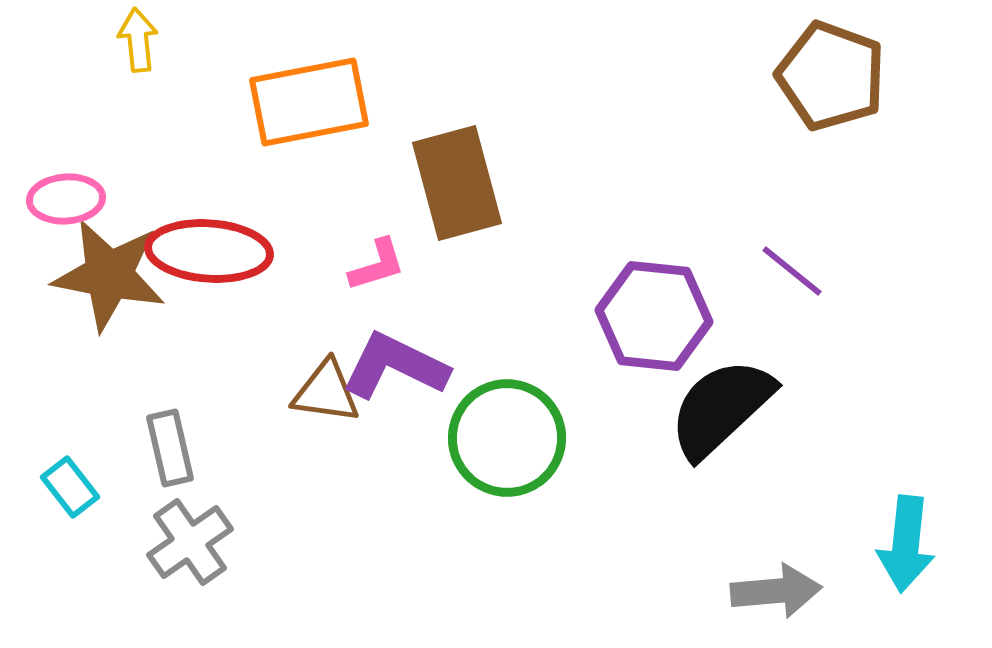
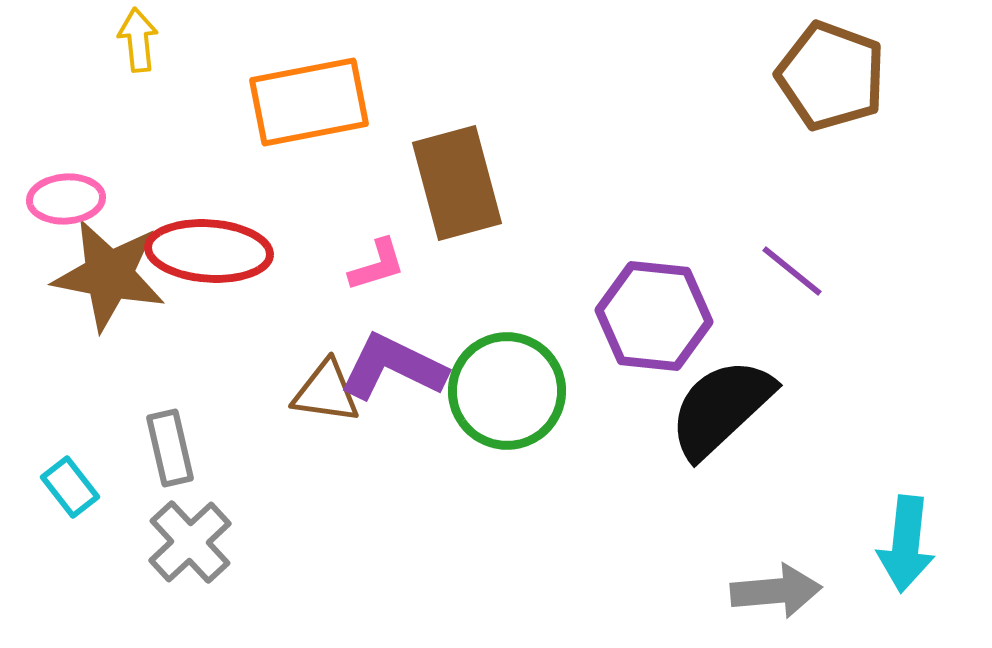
purple L-shape: moved 2 px left, 1 px down
green circle: moved 47 px up
gray cross: rotated 8 degrees counterclockwise
